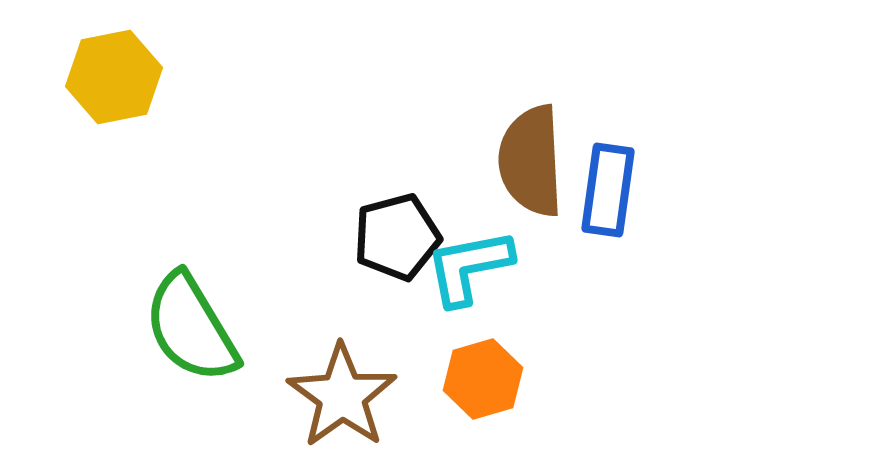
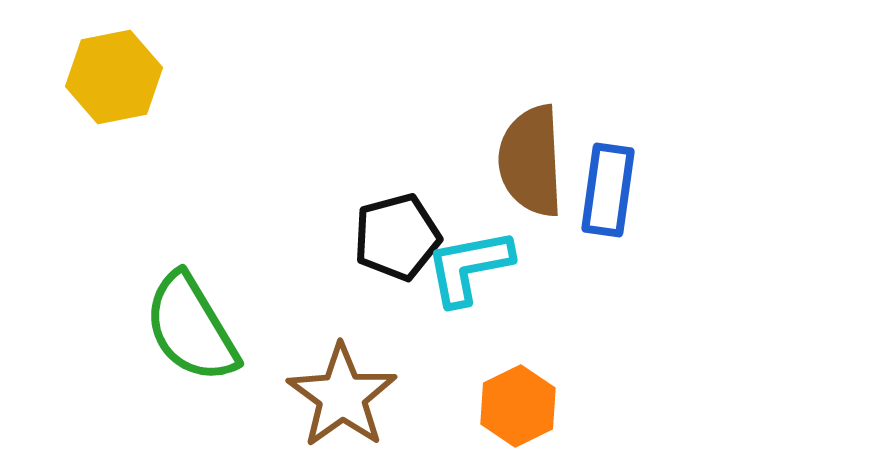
orange hexagon: moved 35 px right, 27 px down; rotated 10 degrees counterclockwise
